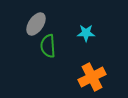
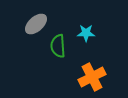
gray ellipse: rotated 15 degrees clockwise
green semicircle: moved 10 px right
